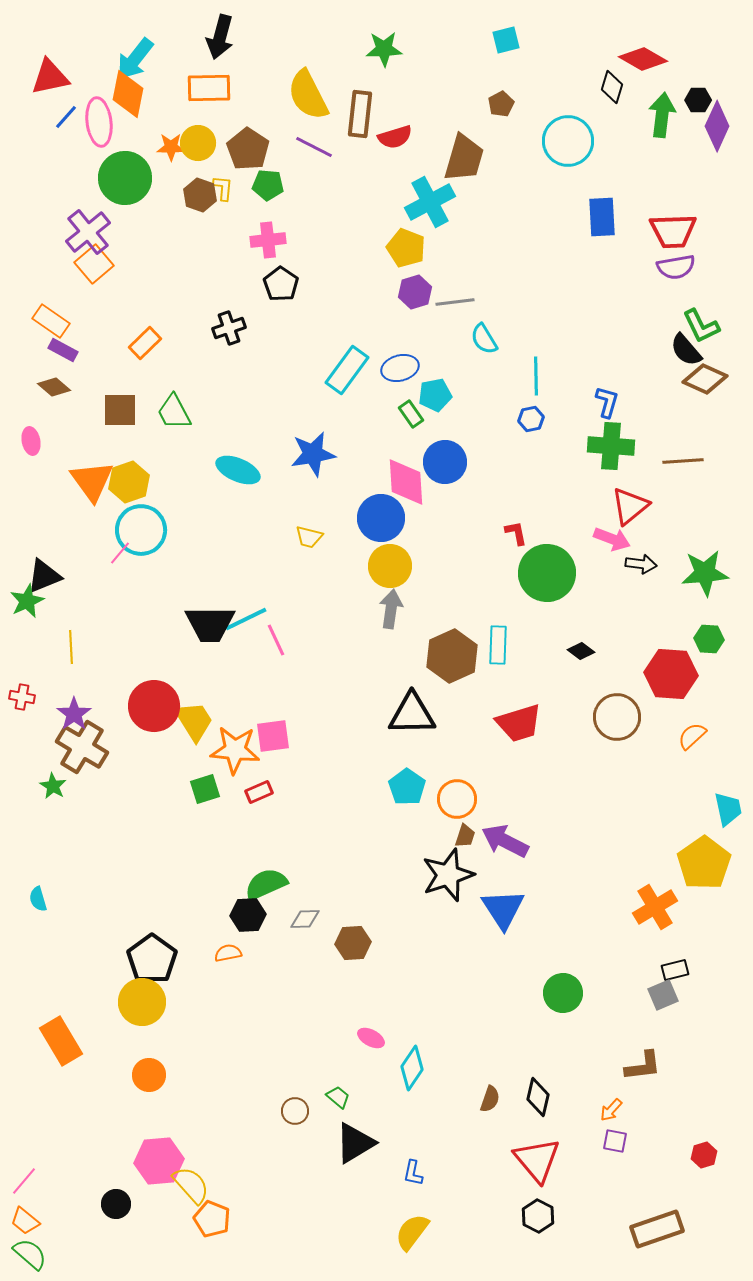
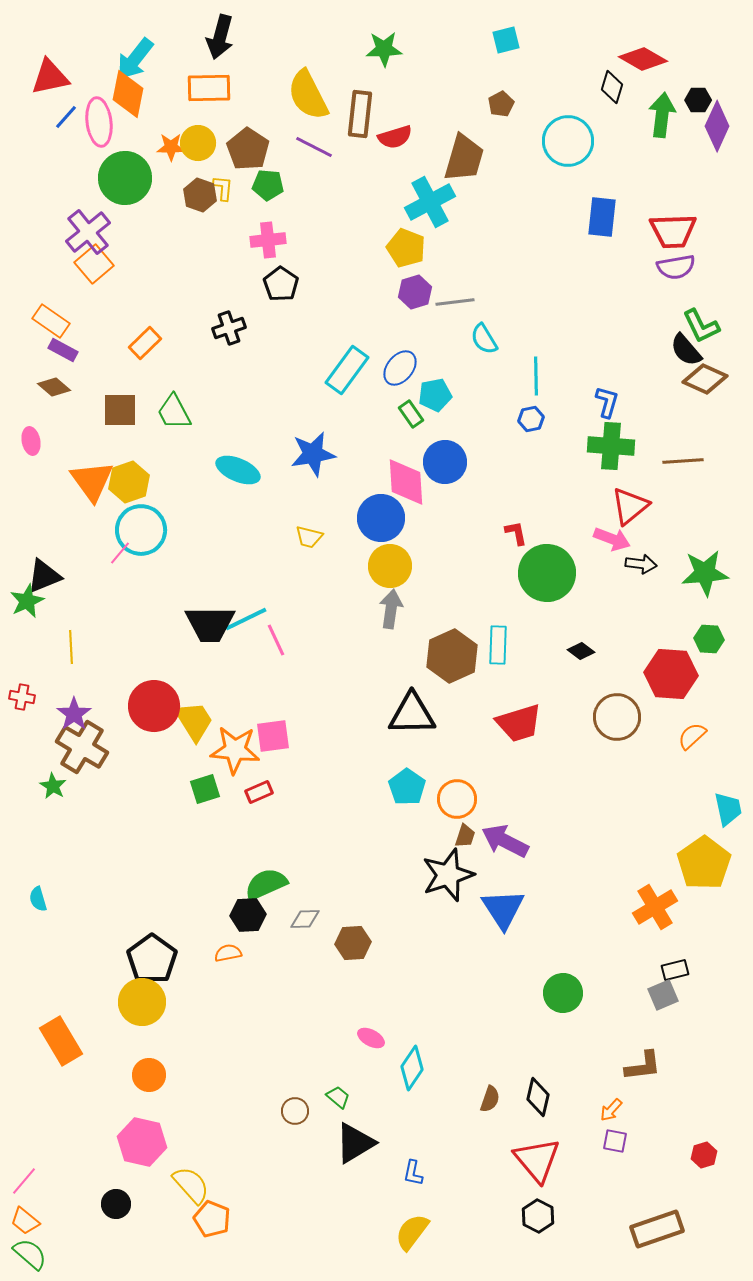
blue rectangle at (602, 217): rotated 9 degrees clockwise
blue ellipse at (400, 368): rotated 36 degrees counterclockwise
pink hexagon at (159, 1161): moved 17 px left, 19 px up; rotated 18 degrees clockwise
